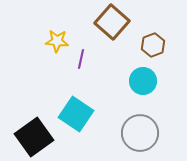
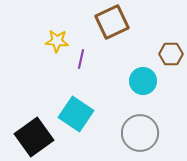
brown square: rotated 24 degrees clockwise
brown hexagon: moved 18 px right, 9 px down; rotated 20 degrees clockwise
